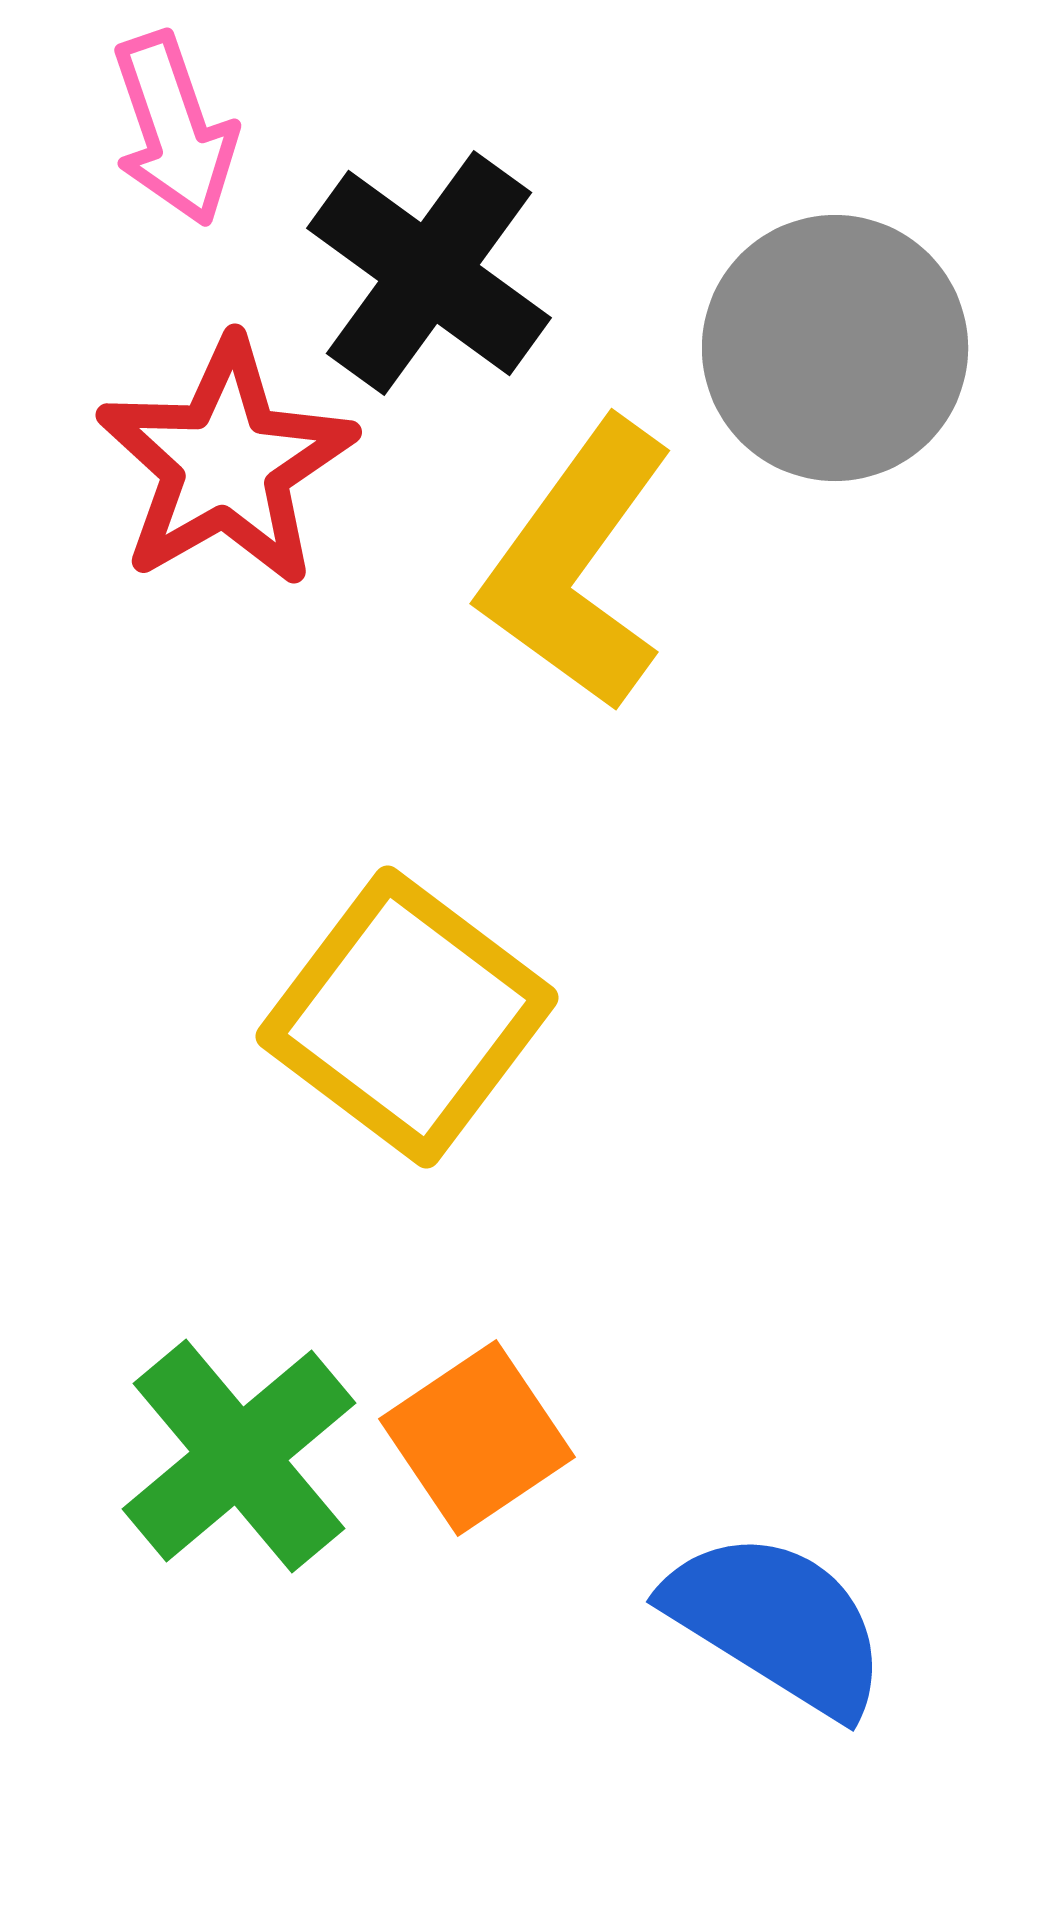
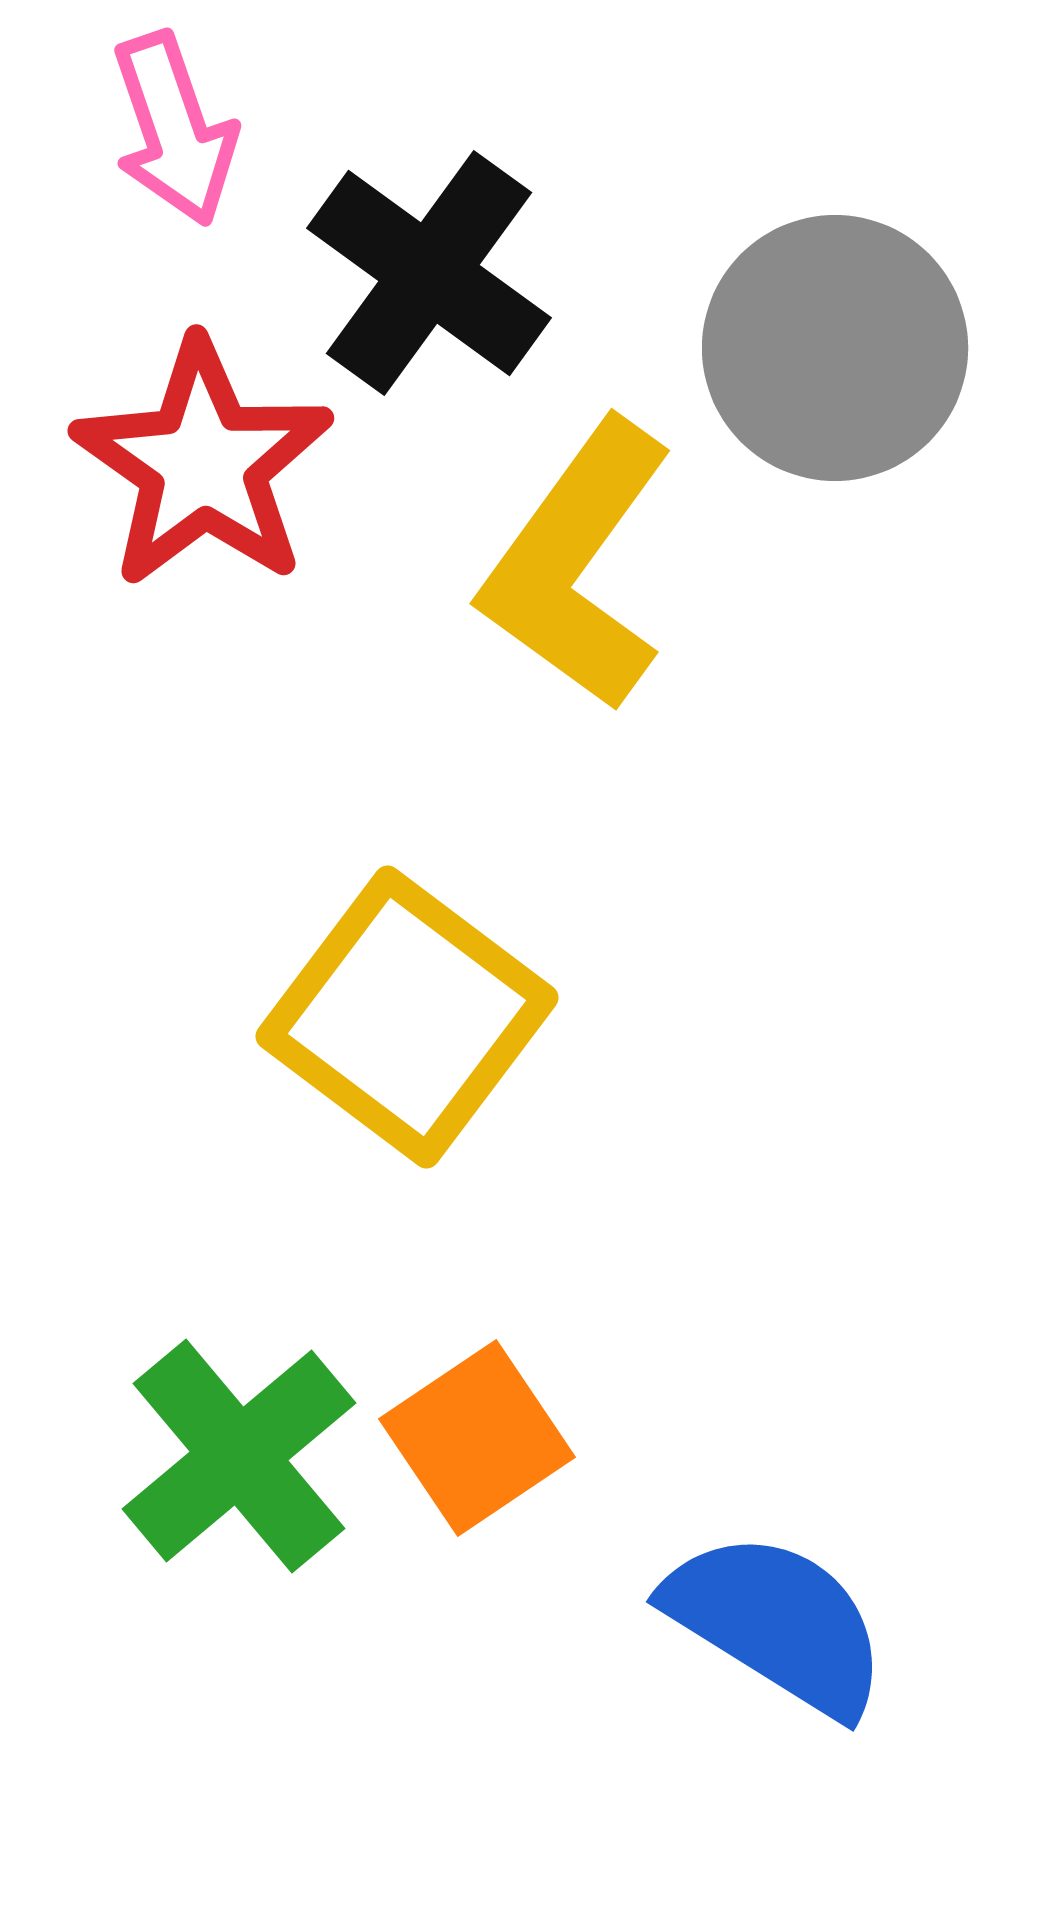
red star: moved 23 px left, 1 px down; rotated 7 degrees counterclockwise
